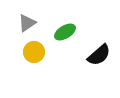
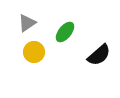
green ellipse: rotated 20 degrees counterclockwise
